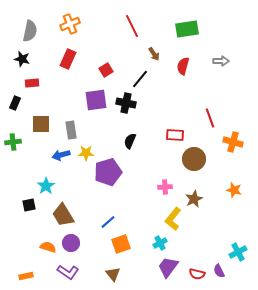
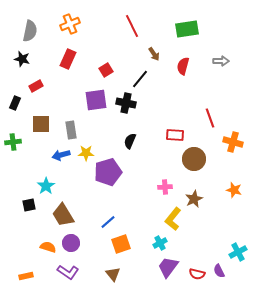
red rectangle at (32, 83): moved 4 px right, 3 px down; rotated 24 degrees counterclockwise
